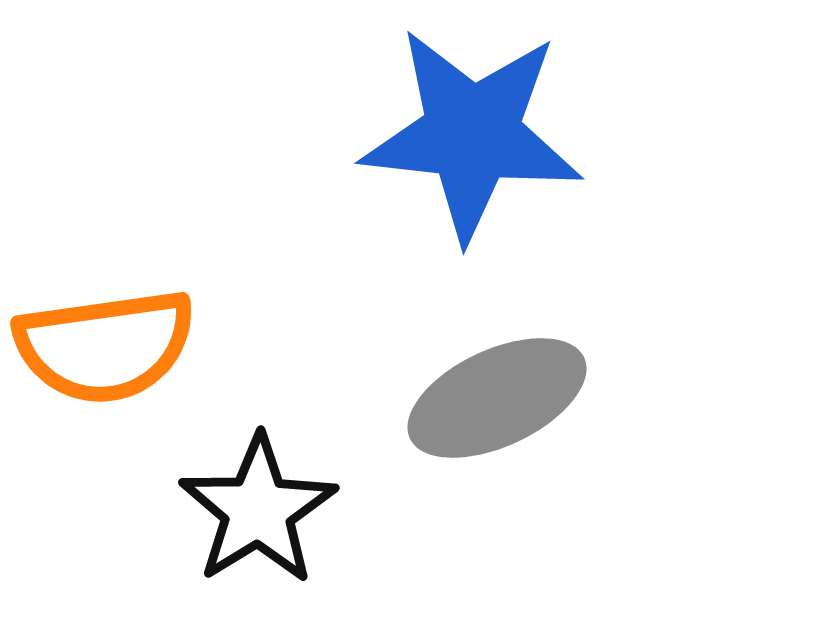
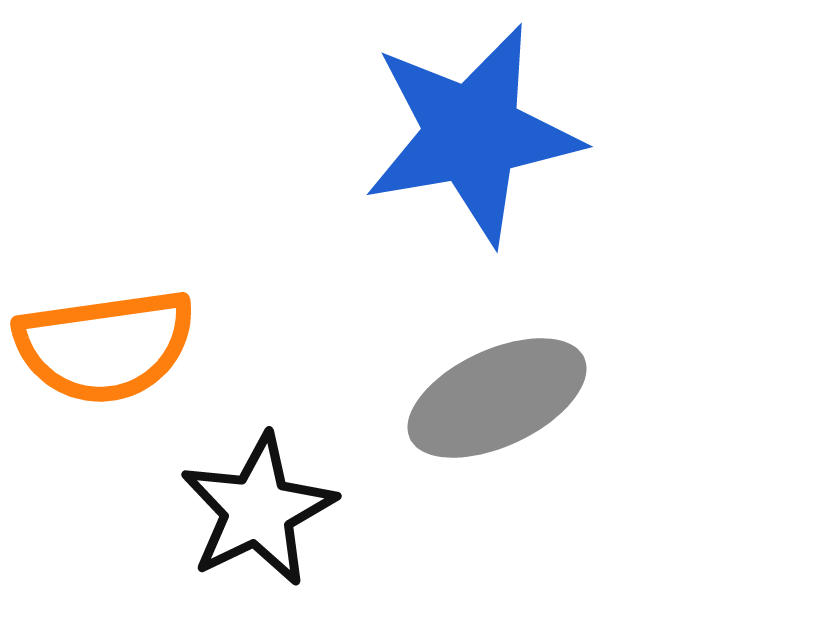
blue star: rotated 16 degrees counterclockwise
black star: rotated 6 degrees clockwise
